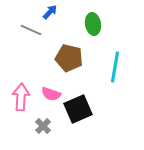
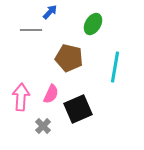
green ellipse: rotated 40 degrees clockwise
gray line: rotated 25 degrees counterclockwise
pink semicircle: rotated 84 degrees counterclockwise
